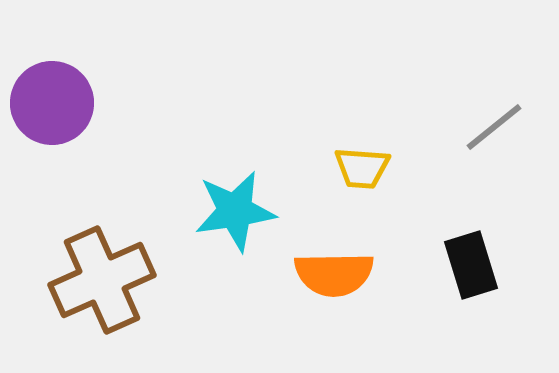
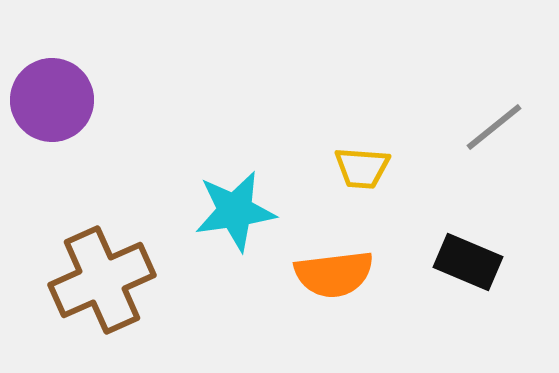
purple circle: moved 3 px up
black rectangle: moved 3 px left, 3 px up; rotated 50 degrees counterclockwise
orange semicircle: rotated 6 degrees counterclockwise
